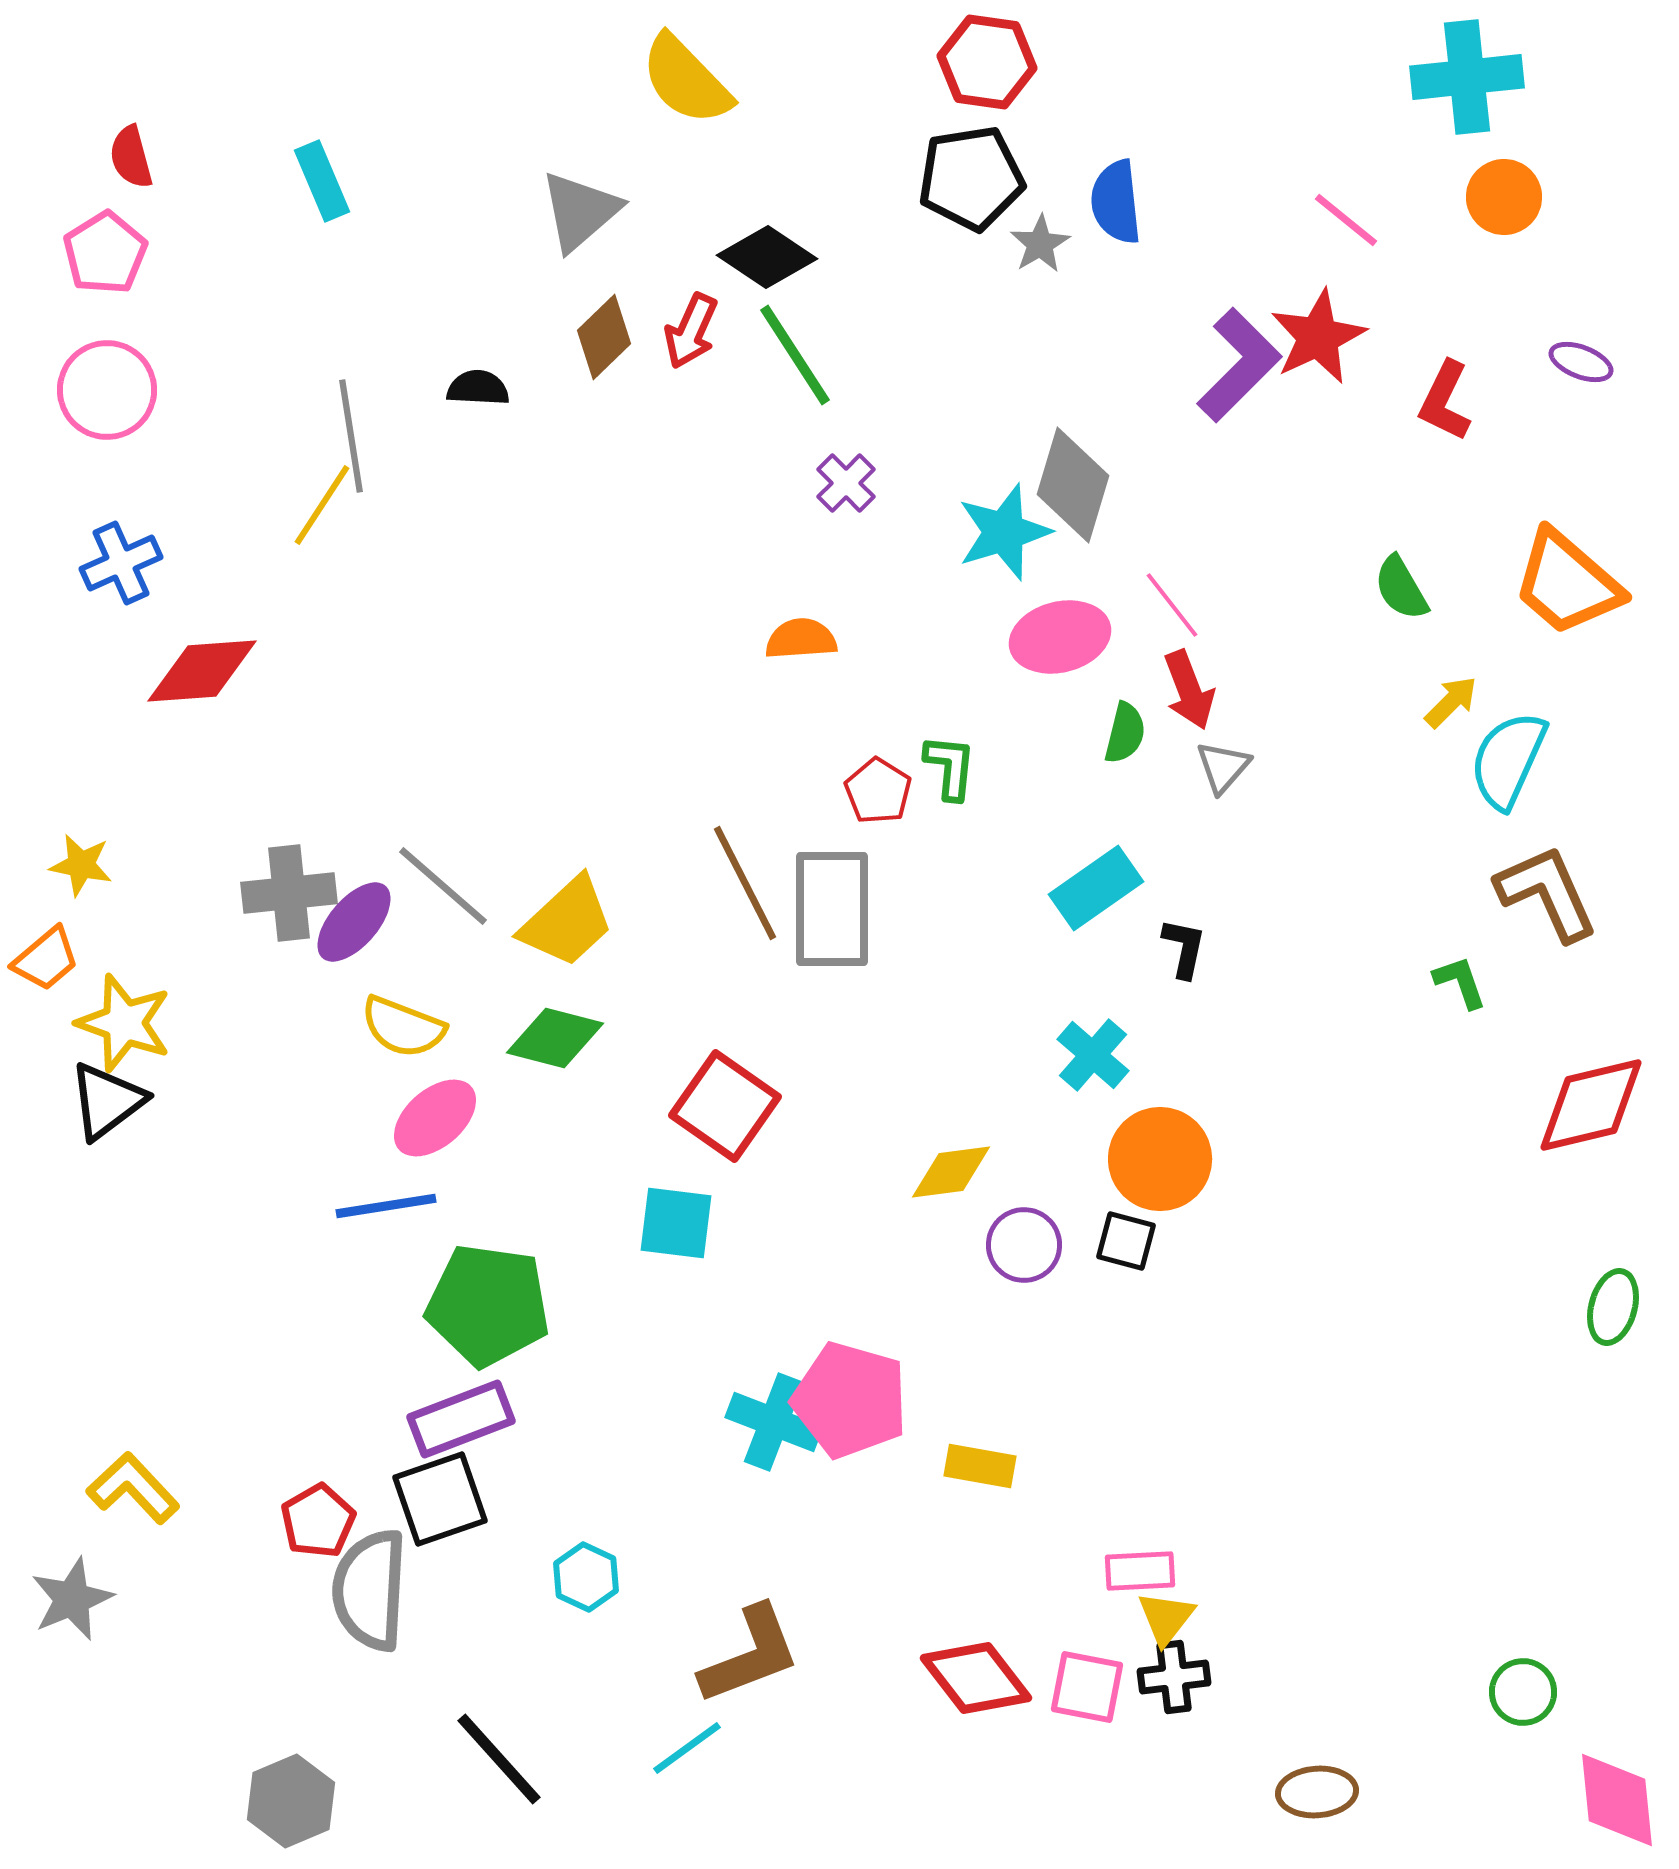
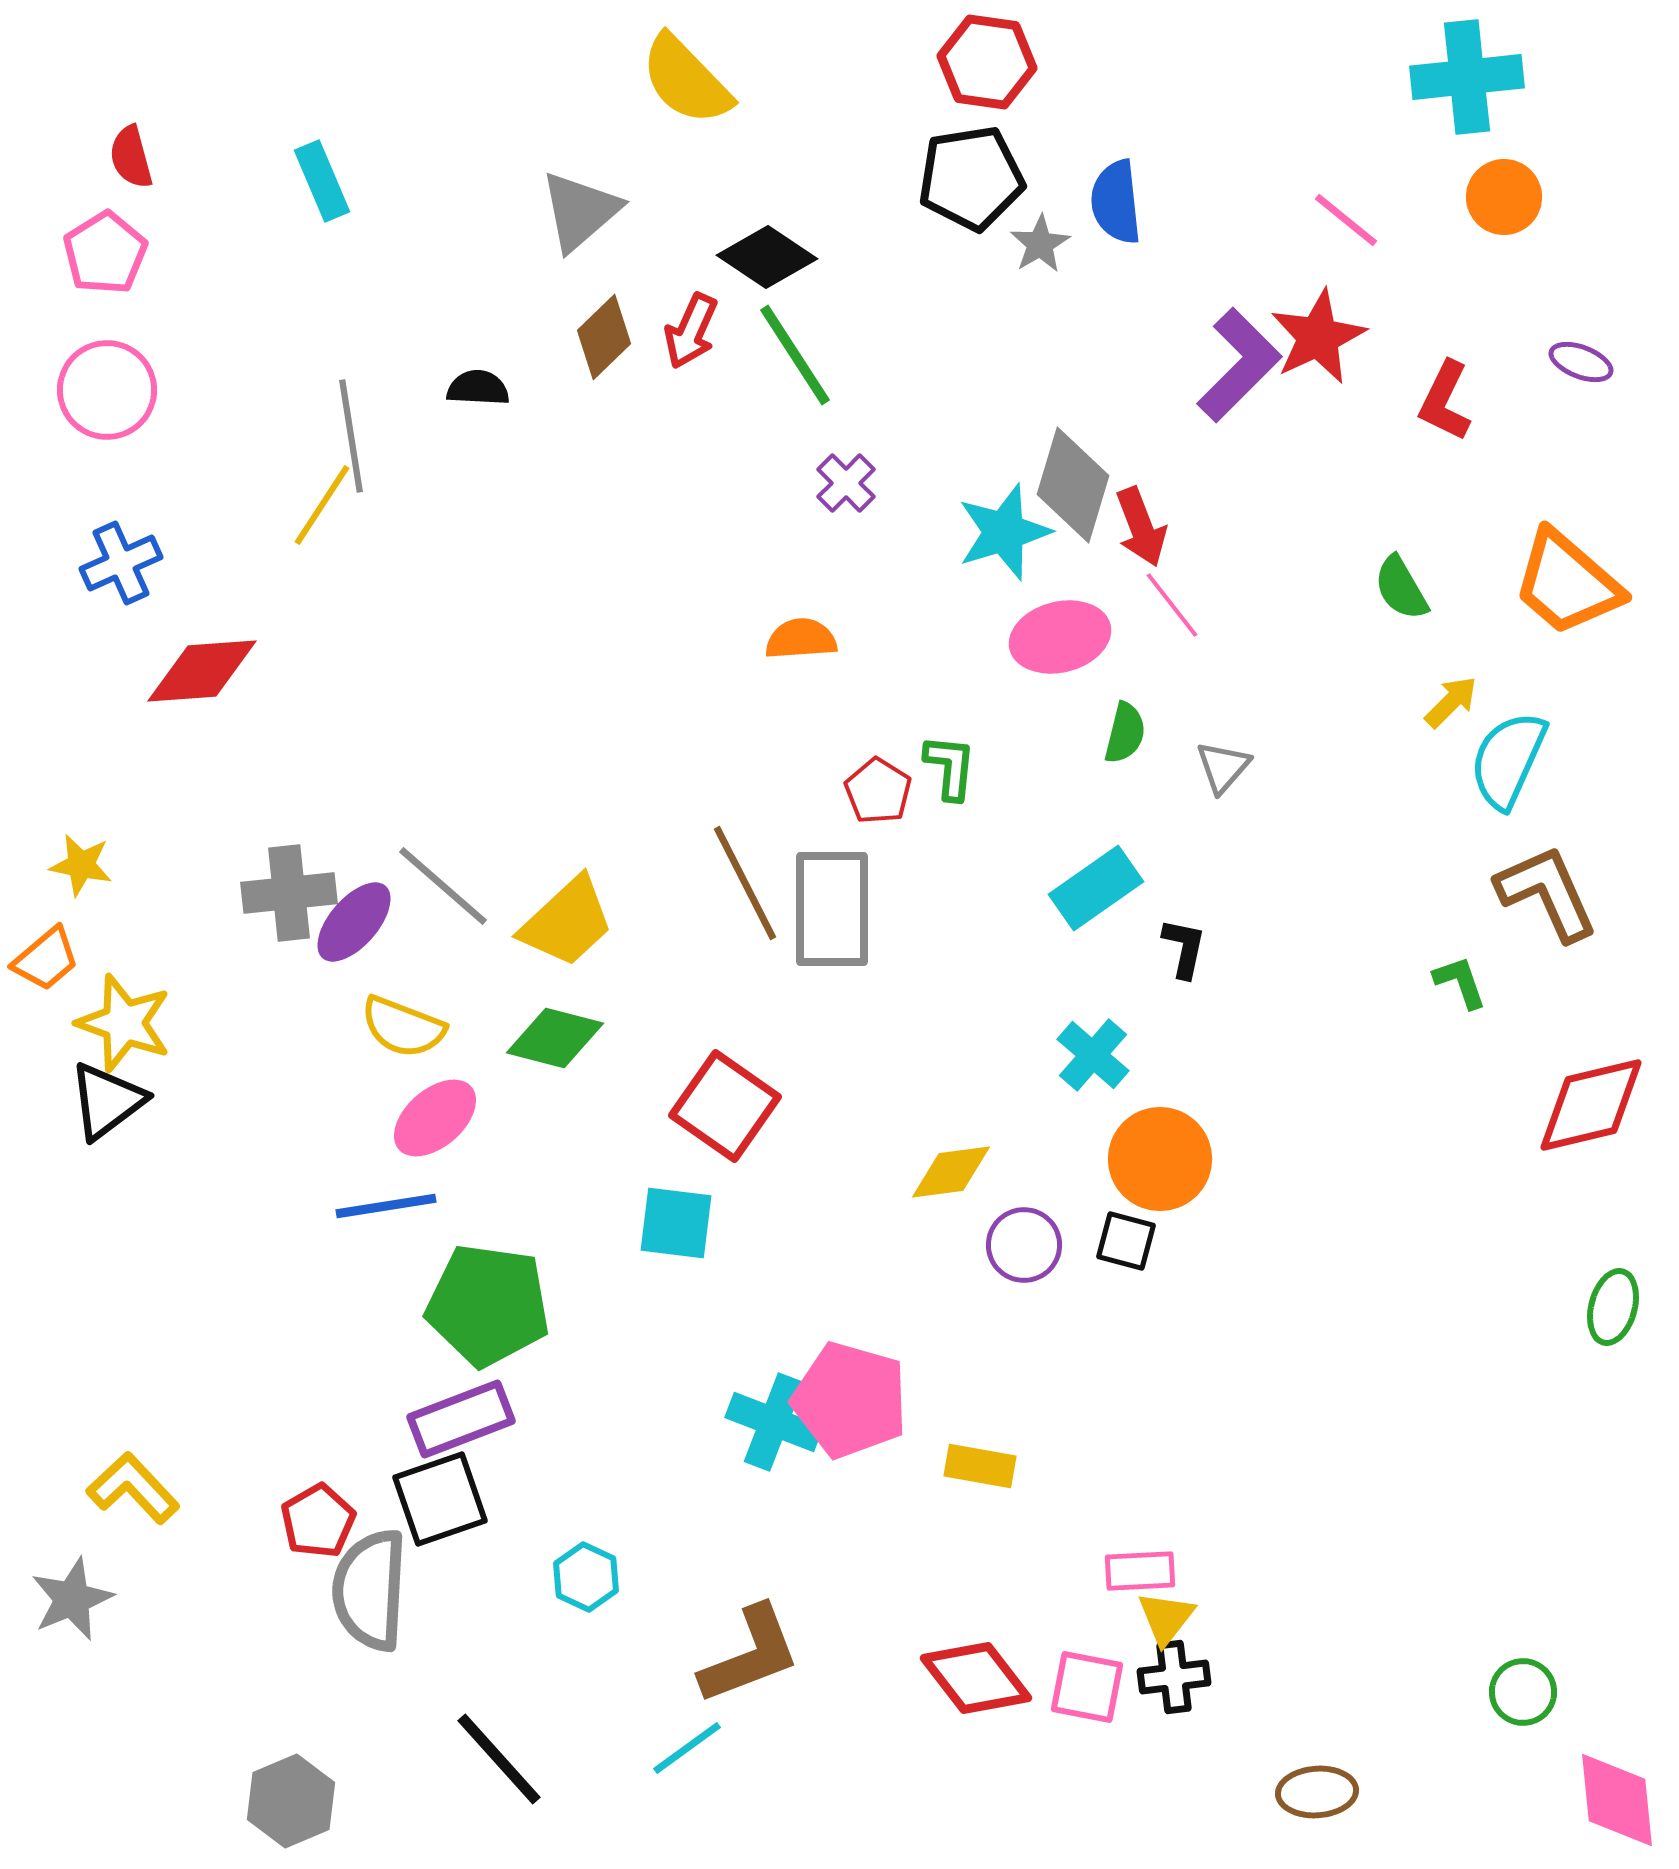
red arrow at (1189, 690): moved 48 px left, 163 px up
